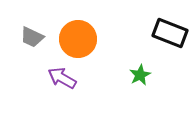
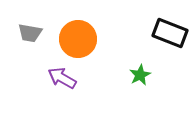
gray trapezoid: moved 2 px left, 4 px up; rotated 15 degrees counterclockwise
